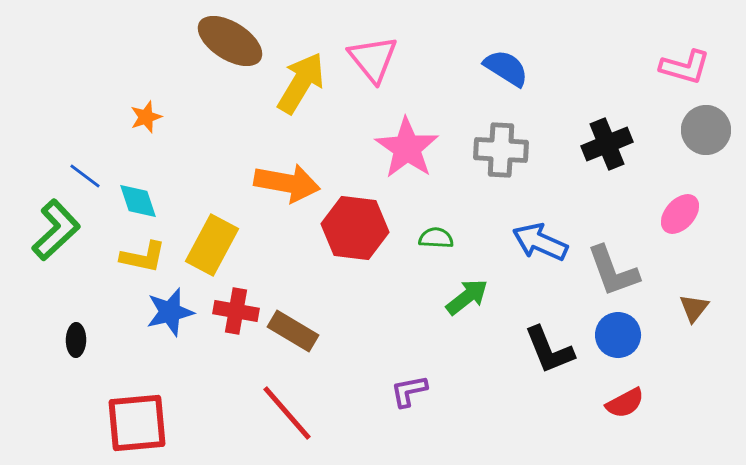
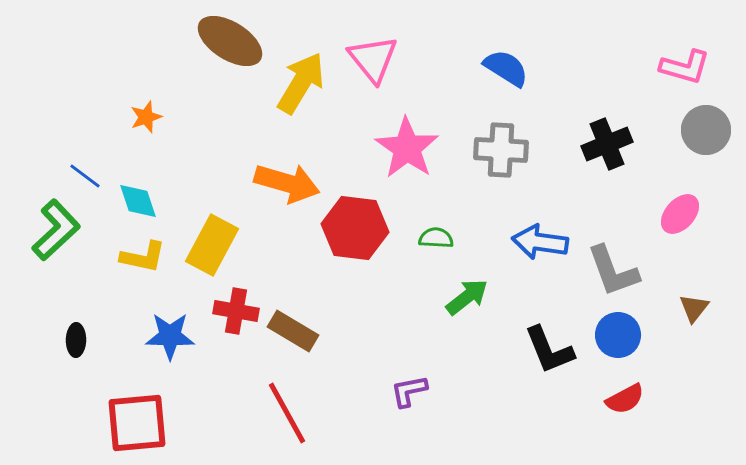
orange arrow: rotated 6 degrees clockwise
blue arrow: rotated 16 degrees counterclockwise
blue star: moved 24 px down; rotated 15 degrees clockwise
red semicircle: moved 4 px up
red line: rotated 12 degrees clockwise
